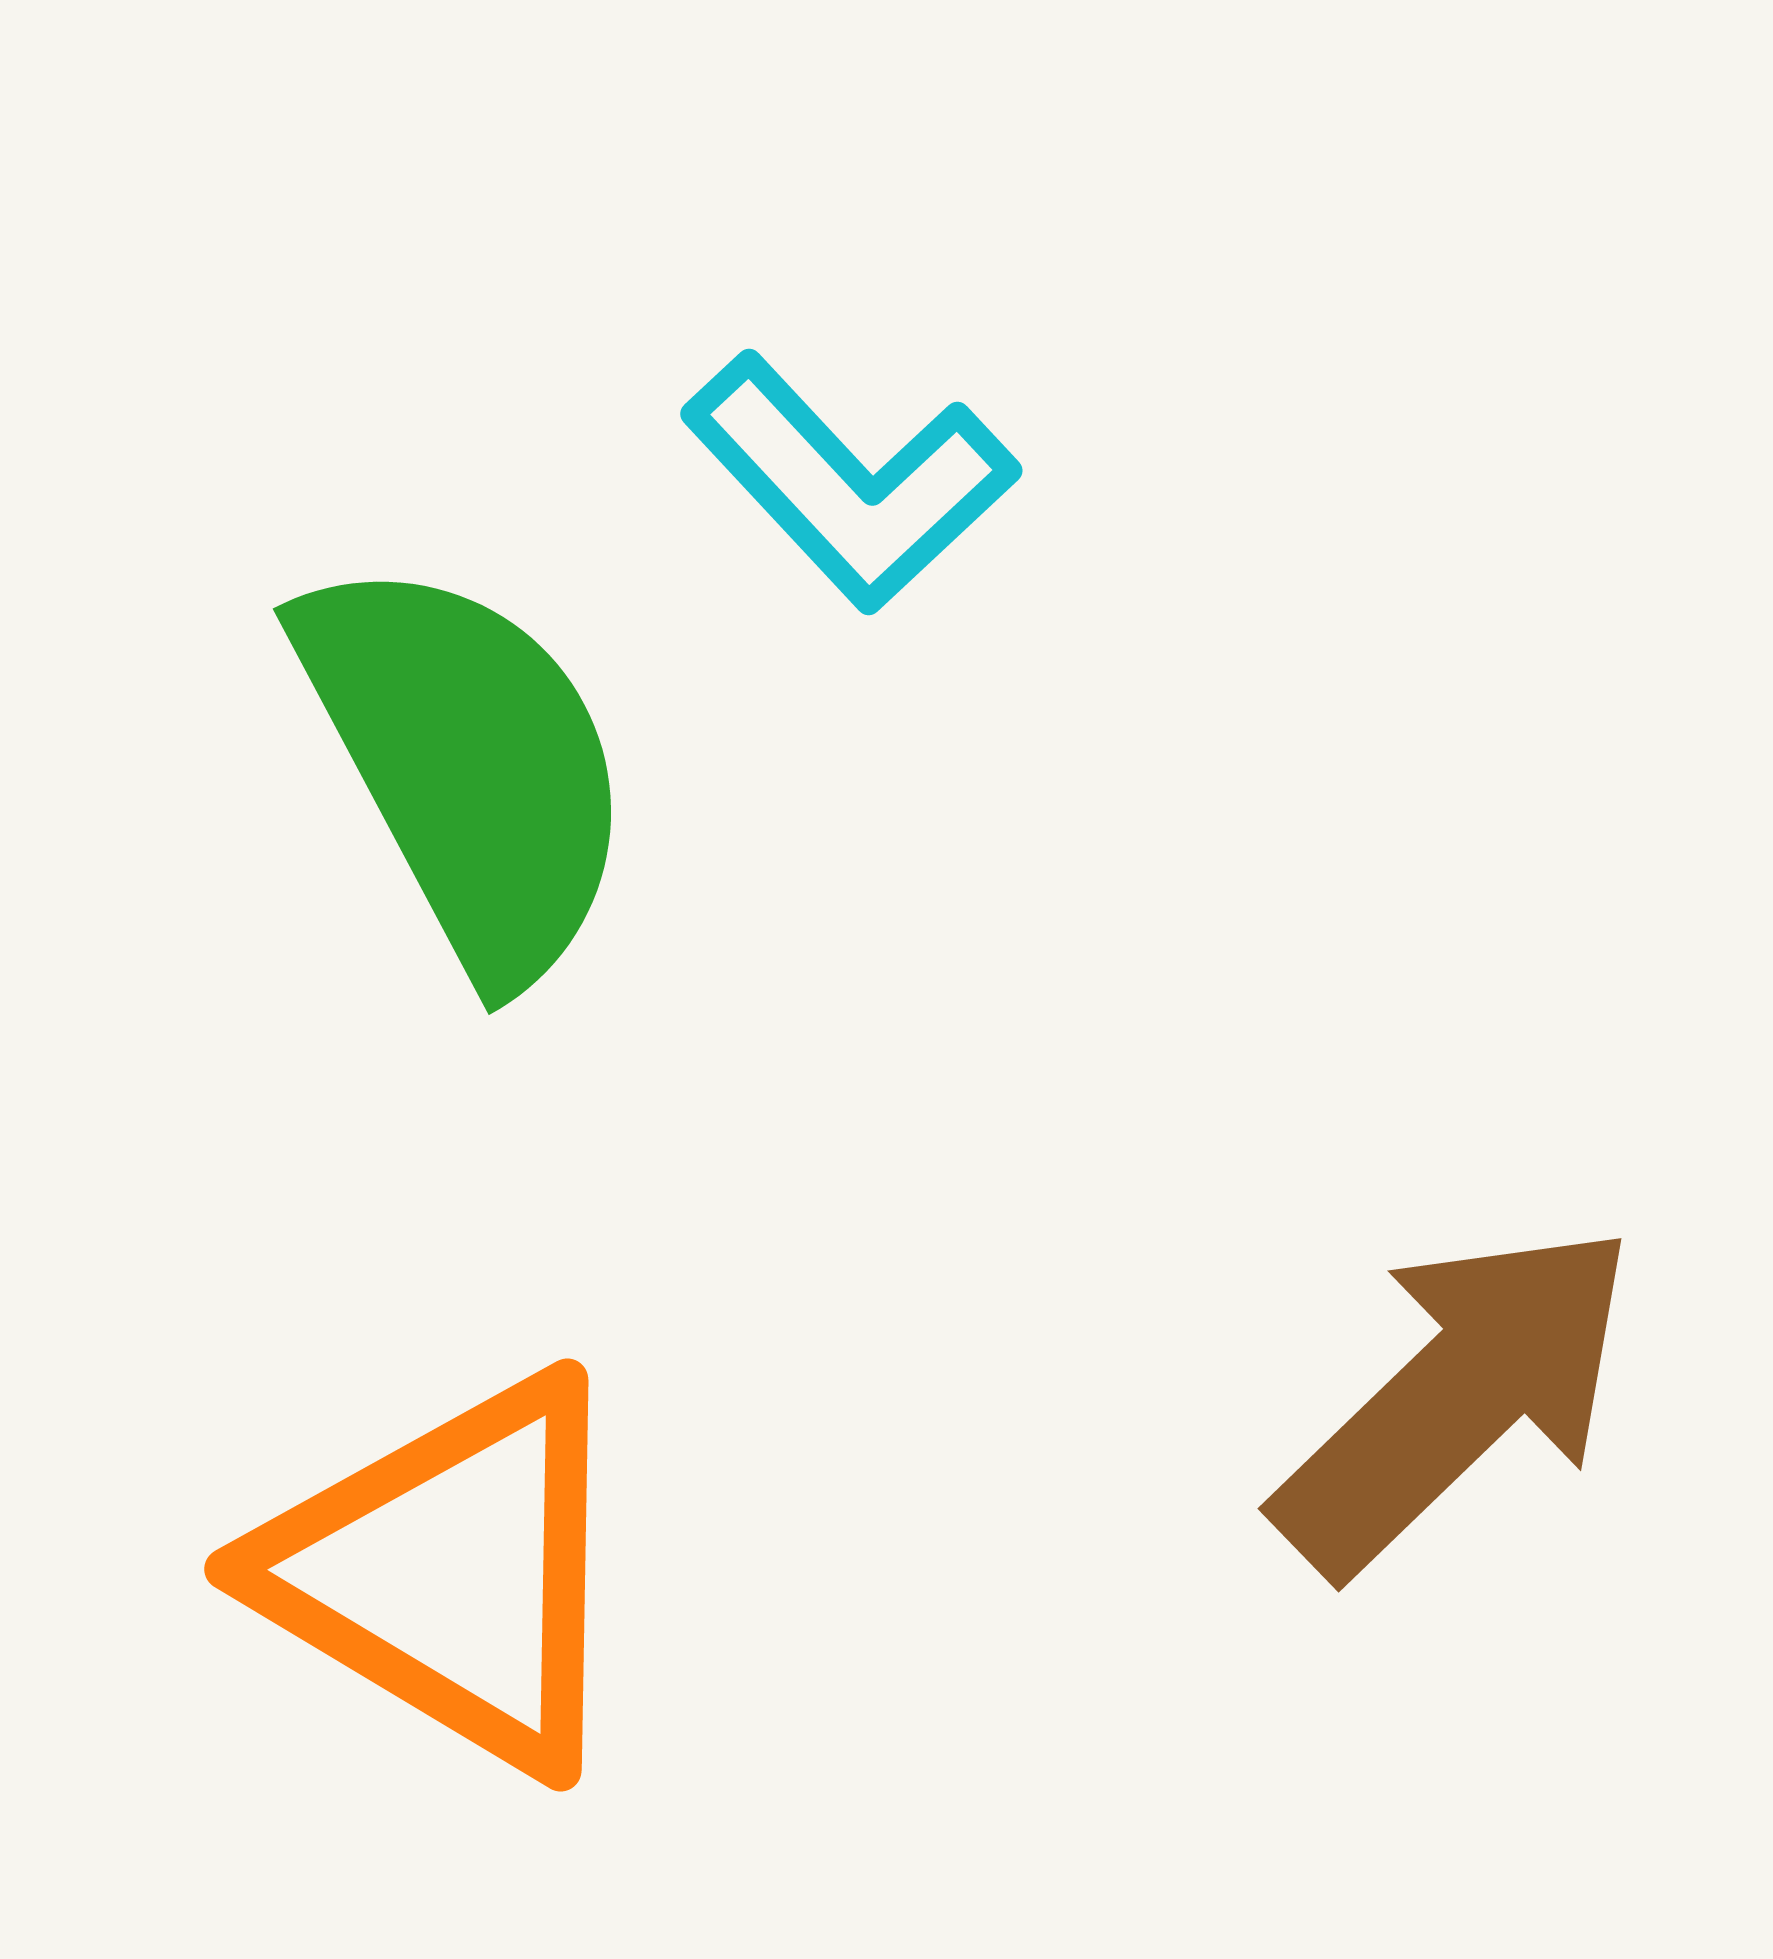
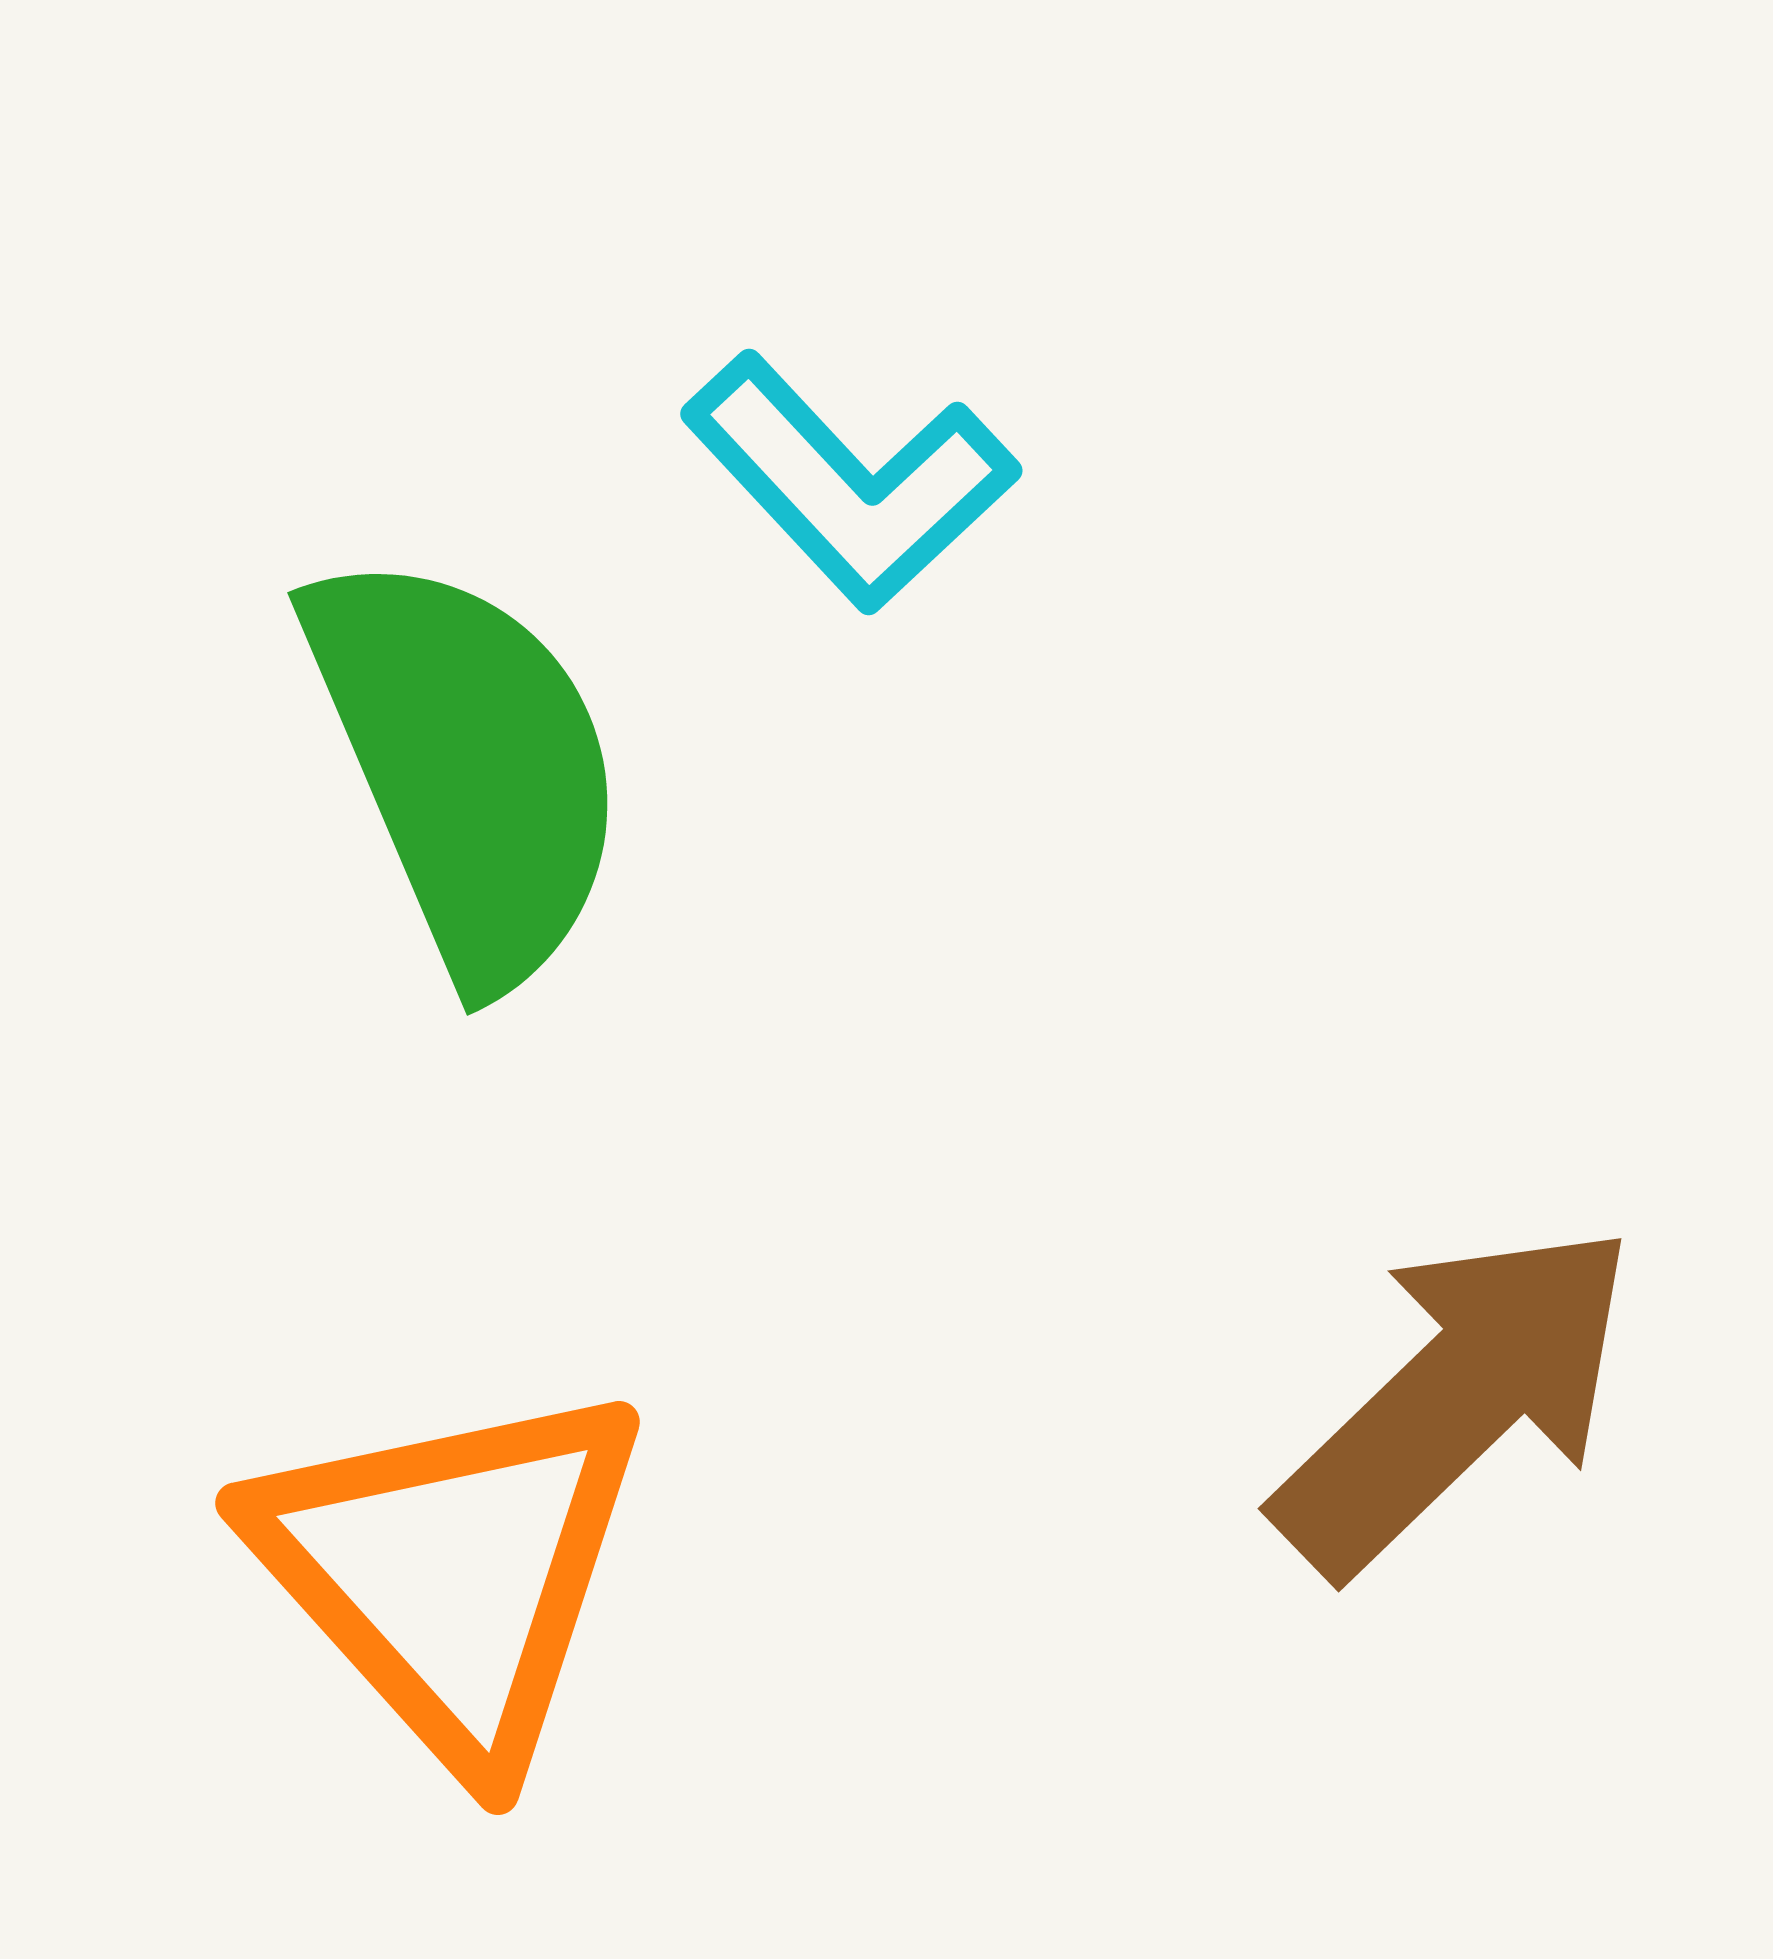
green semicircle: rotated 5 degrees clockwise
orange triangle: rotated 17 degrees clockwise
